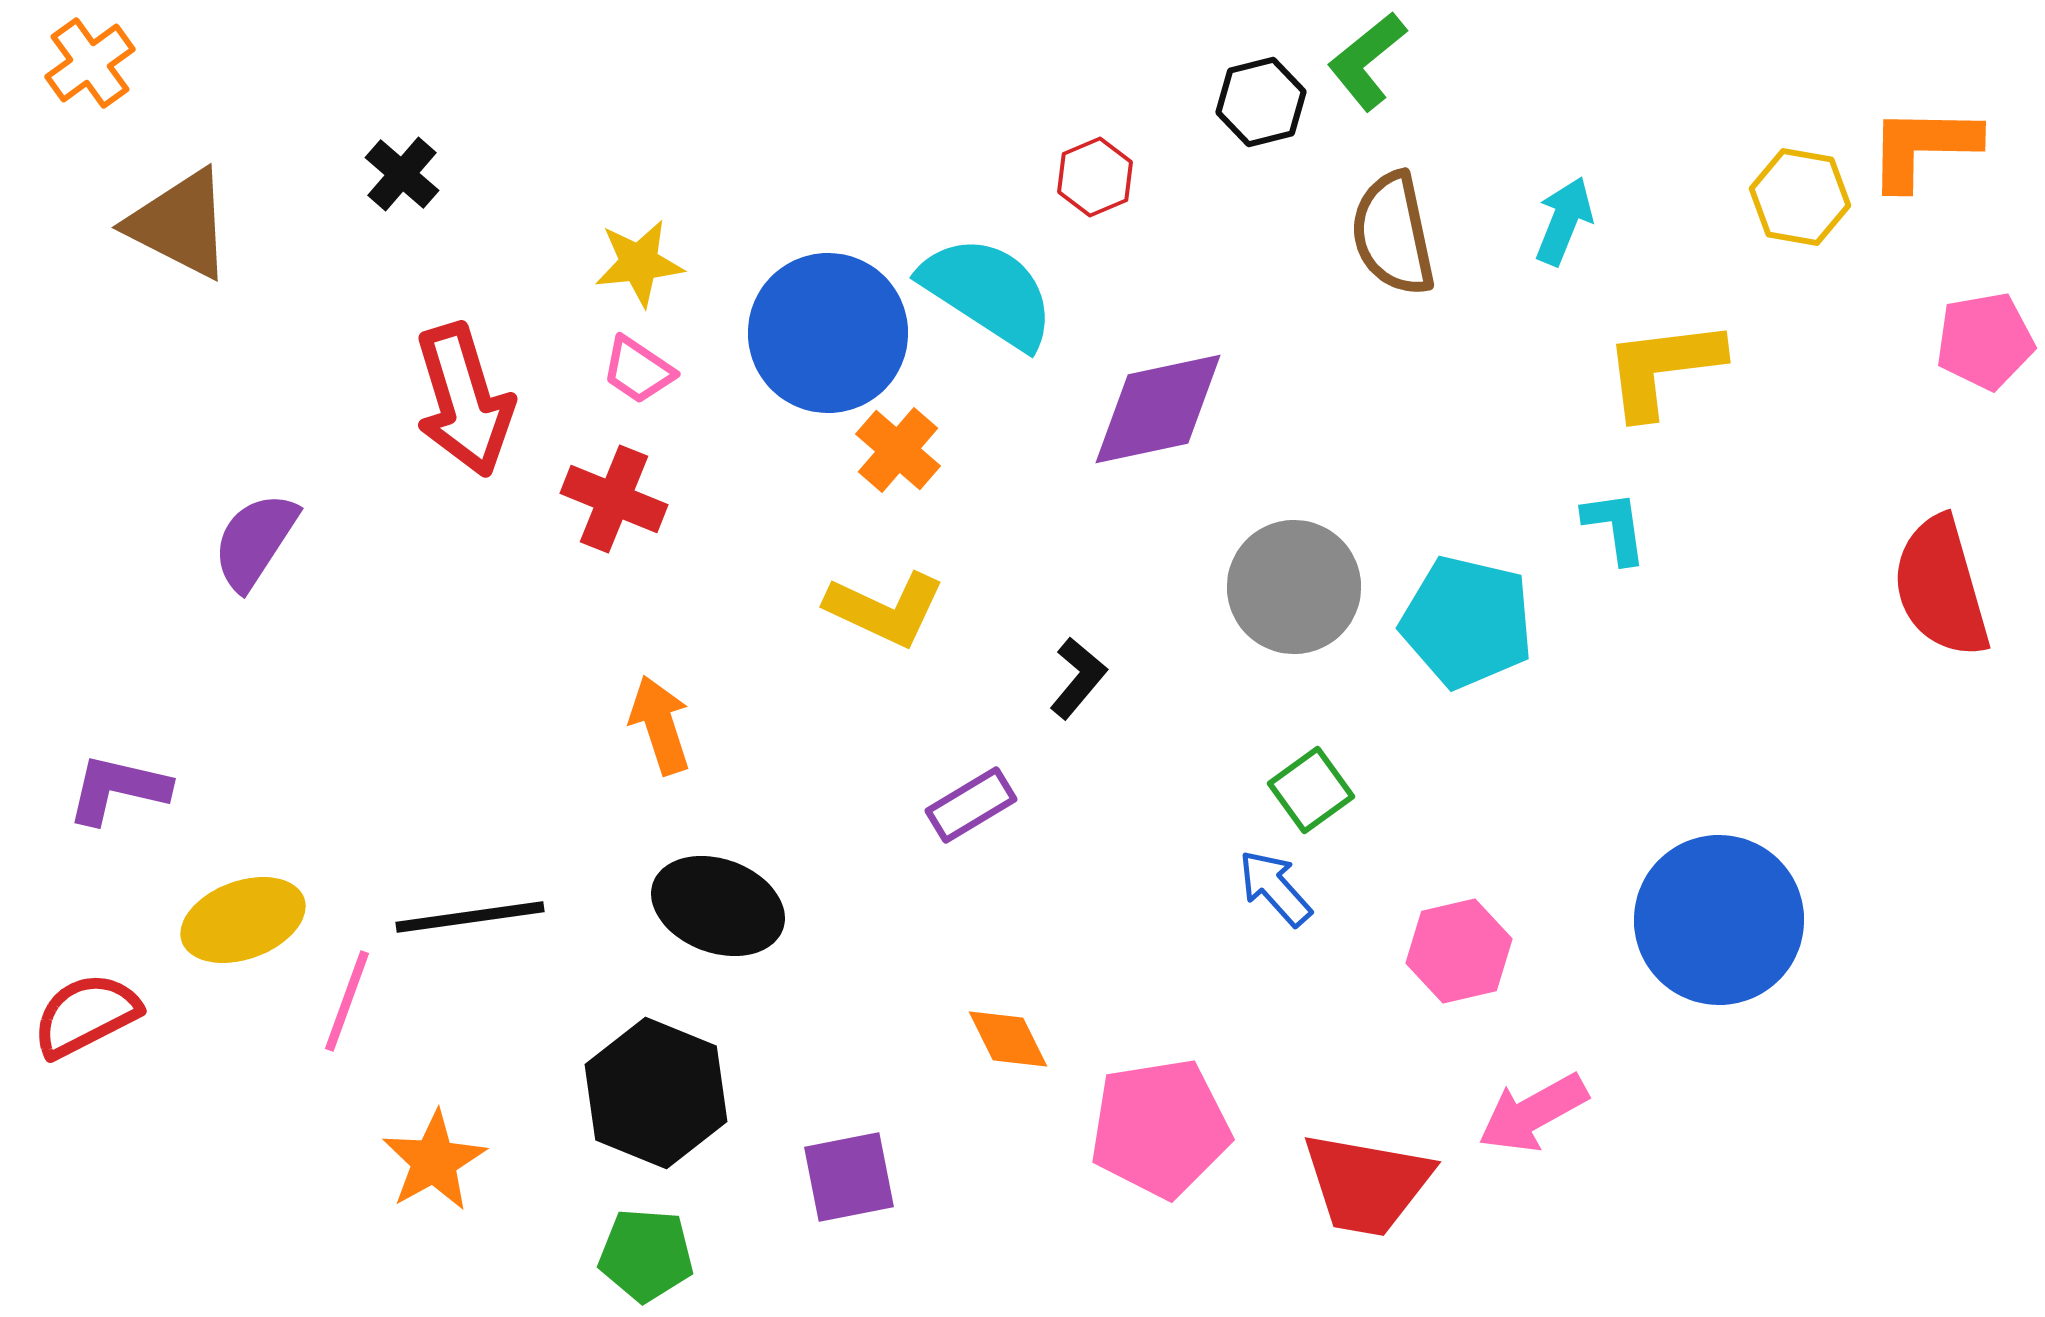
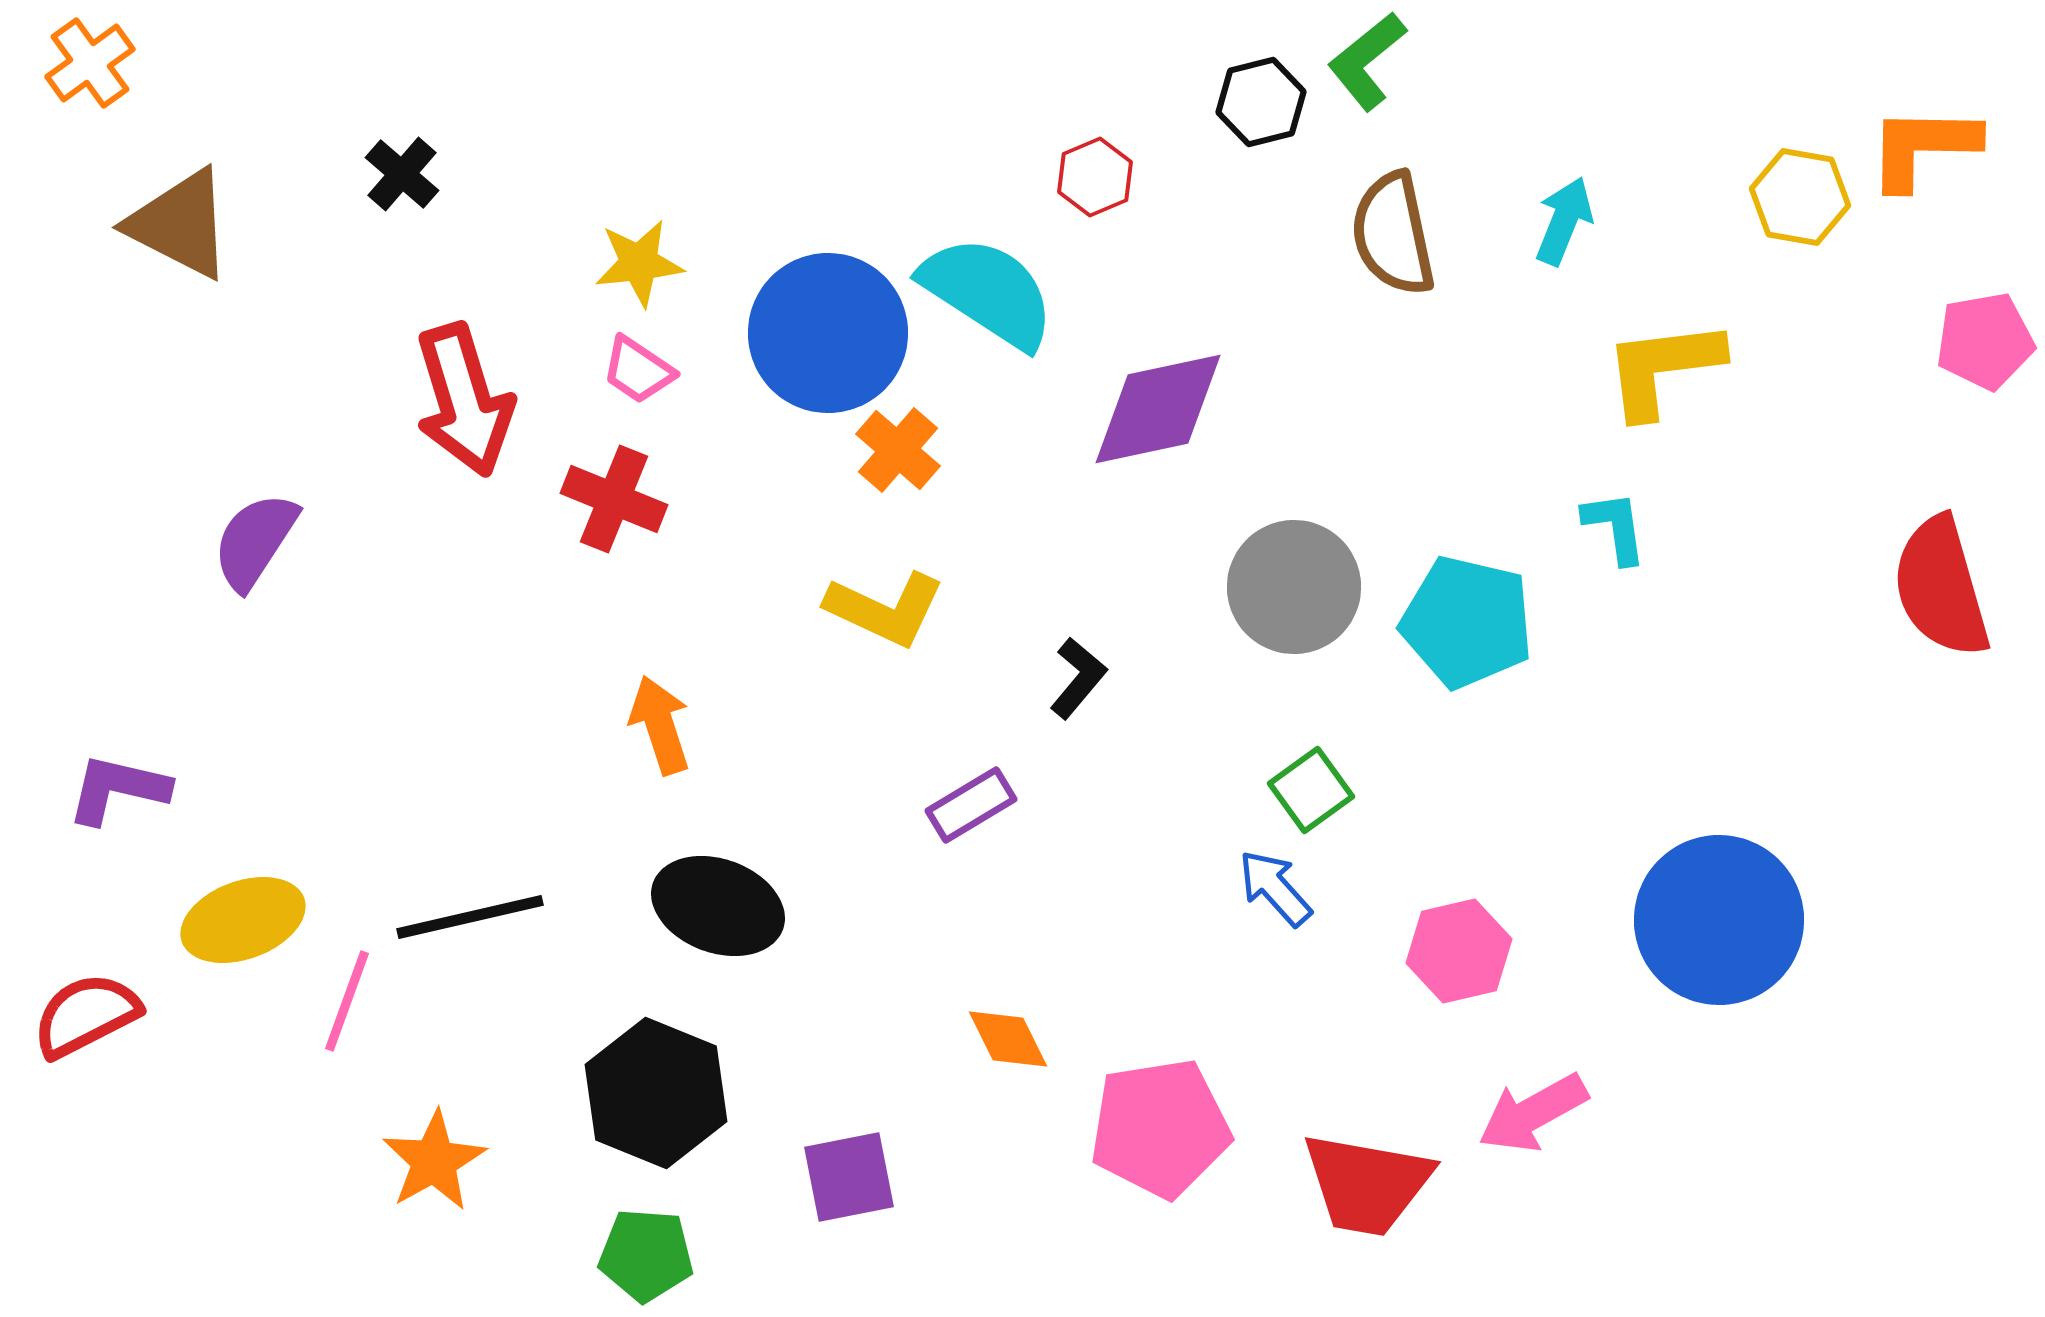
black line at (470, 917): rotated 5 degrees counterclockwise
